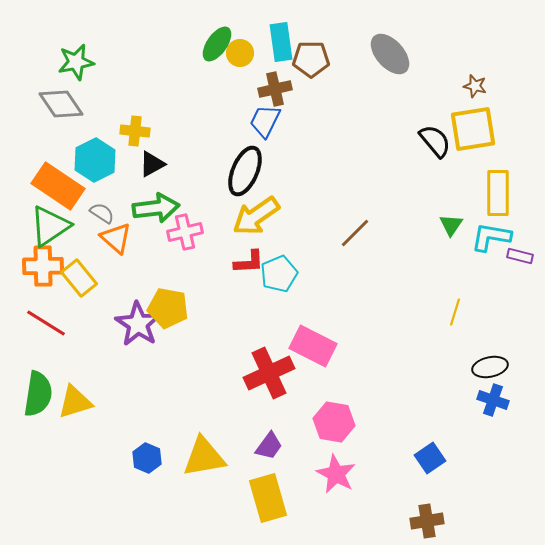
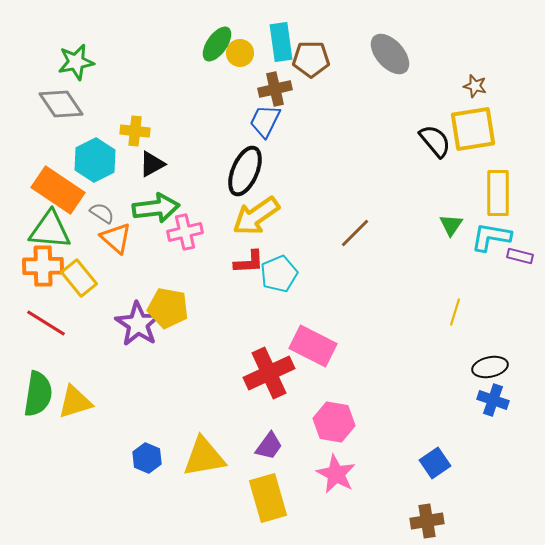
orange rectangle at (58, 186): moved 4 px down
green triangle at (50, 226): moved 4 px down; rotated 39 degrees clockwise
blue square at (430, 458): moved 5 px right, 5 px down
